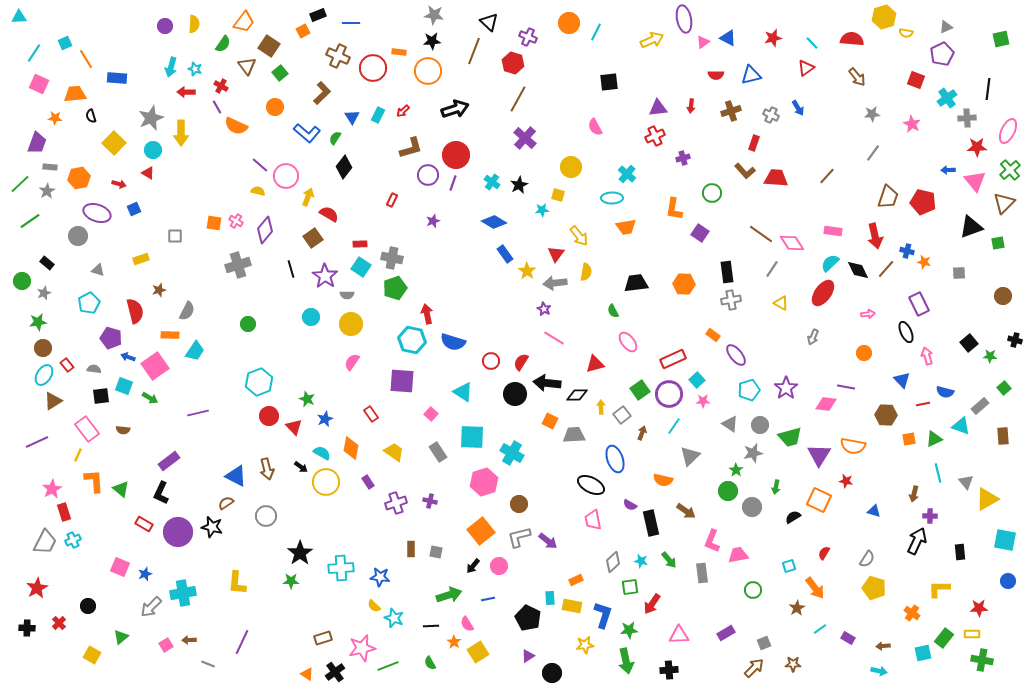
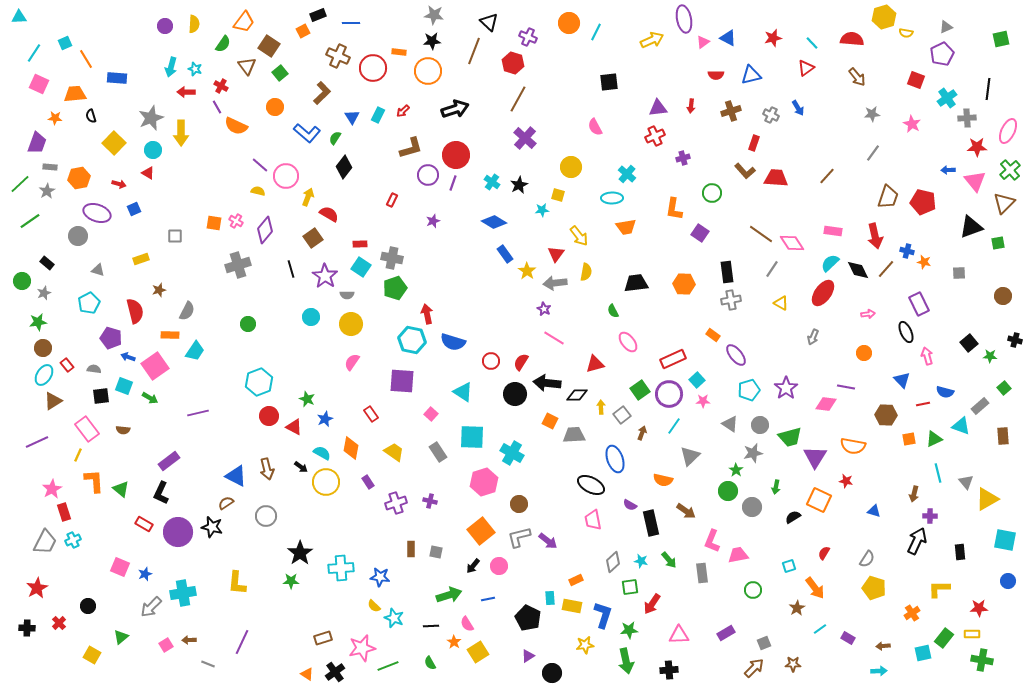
red triangle at (294, 427): rotated 18 degrees counterclockwise
purple triangle at (819, 455): moved 4 px left, 2 px down
orange cross at (912, 613): rotated 21 degrees clockwise
cyan arrow at (879, 671): rotated 14 degrees counterclockwise
